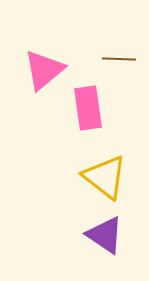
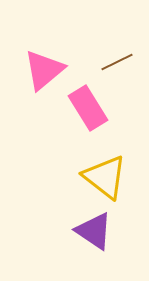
brown line: moved 2 px left, 3 px down; rotated 28 degrees counterclockwise
pink rectangle: rotated 24 degrees counterclockwise
purple triangle: moved 11 px left, 4 px up
